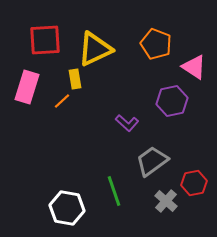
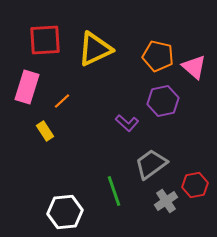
orange pentagon: moved 2 px right, 12 px down; rotated 8 degrees counterclockwise
pink triangle: rotated 8 degrees clockwise
yellow rectangle: moved 30 px left, 52 px down; rotated 24 degrees counterclockwise
purple hexagon: moved 9 px left
gray trapezoid: moved 1 px left, 3 px down
red hexagon: moved 1 px right, 2 px down
gray cross: rotated 15 degrees clockwise
white hexagon: moved 2 px left, 4 px down; rotated 16 degrees counterclockwise
